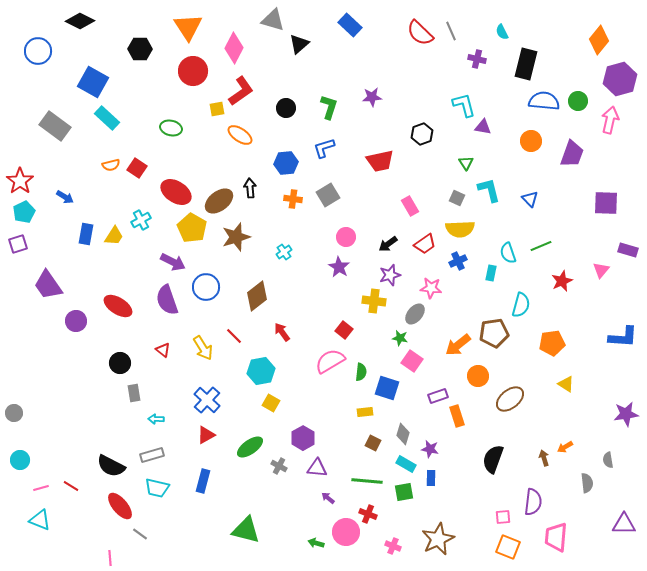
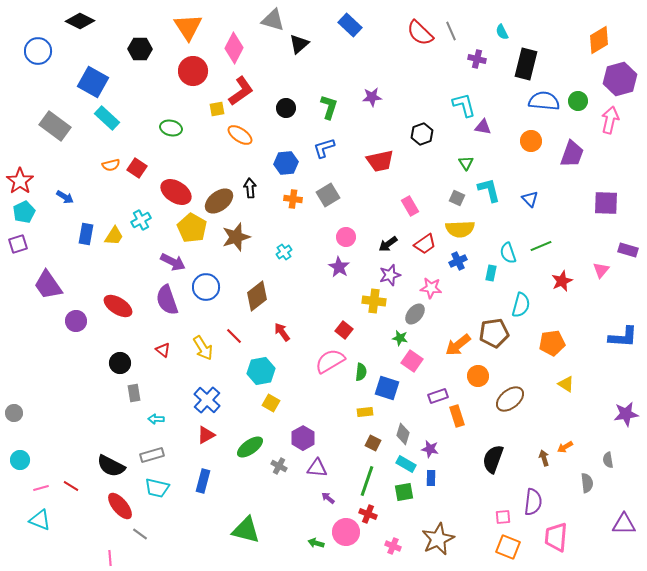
orange diamond at (599, 40): rotated 20 degrees clockwise
green line at (367, 481): rotated 76 degrees counterclockwise
